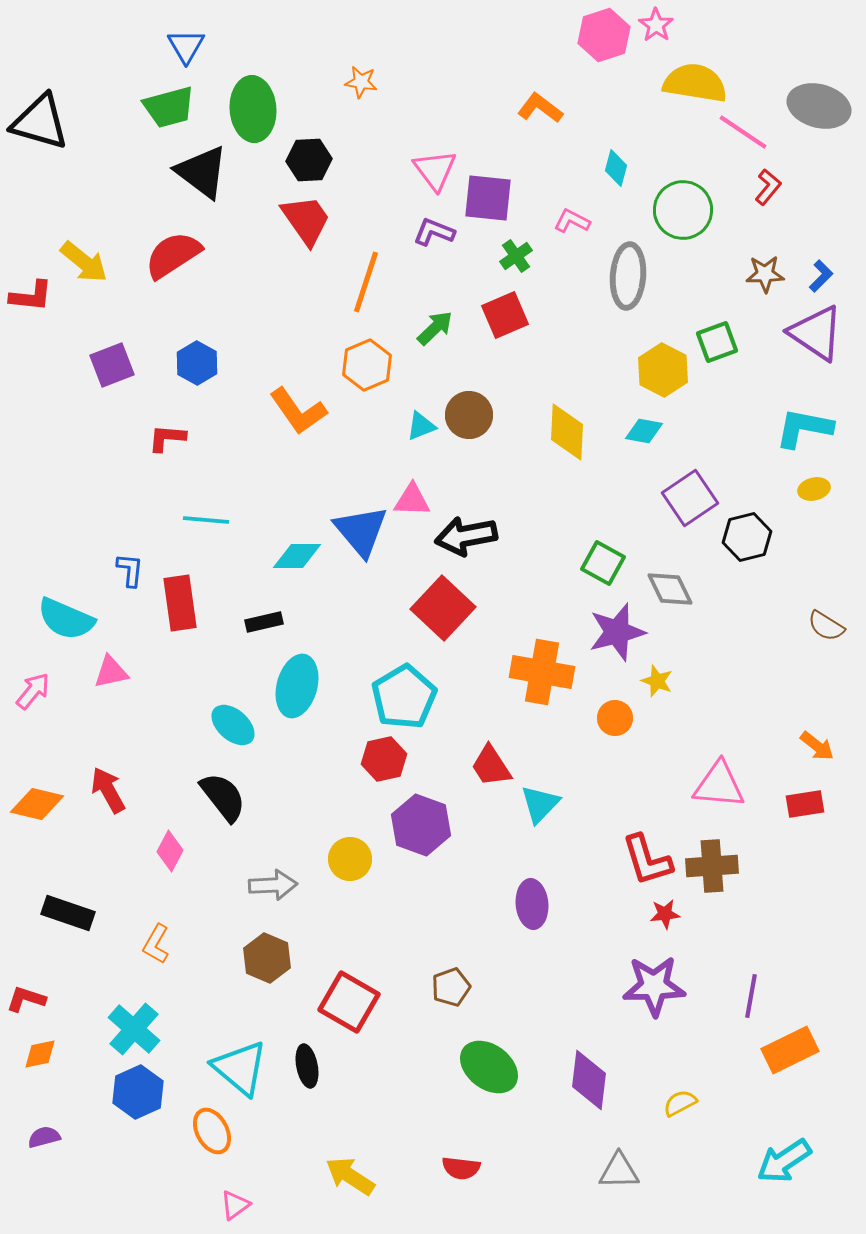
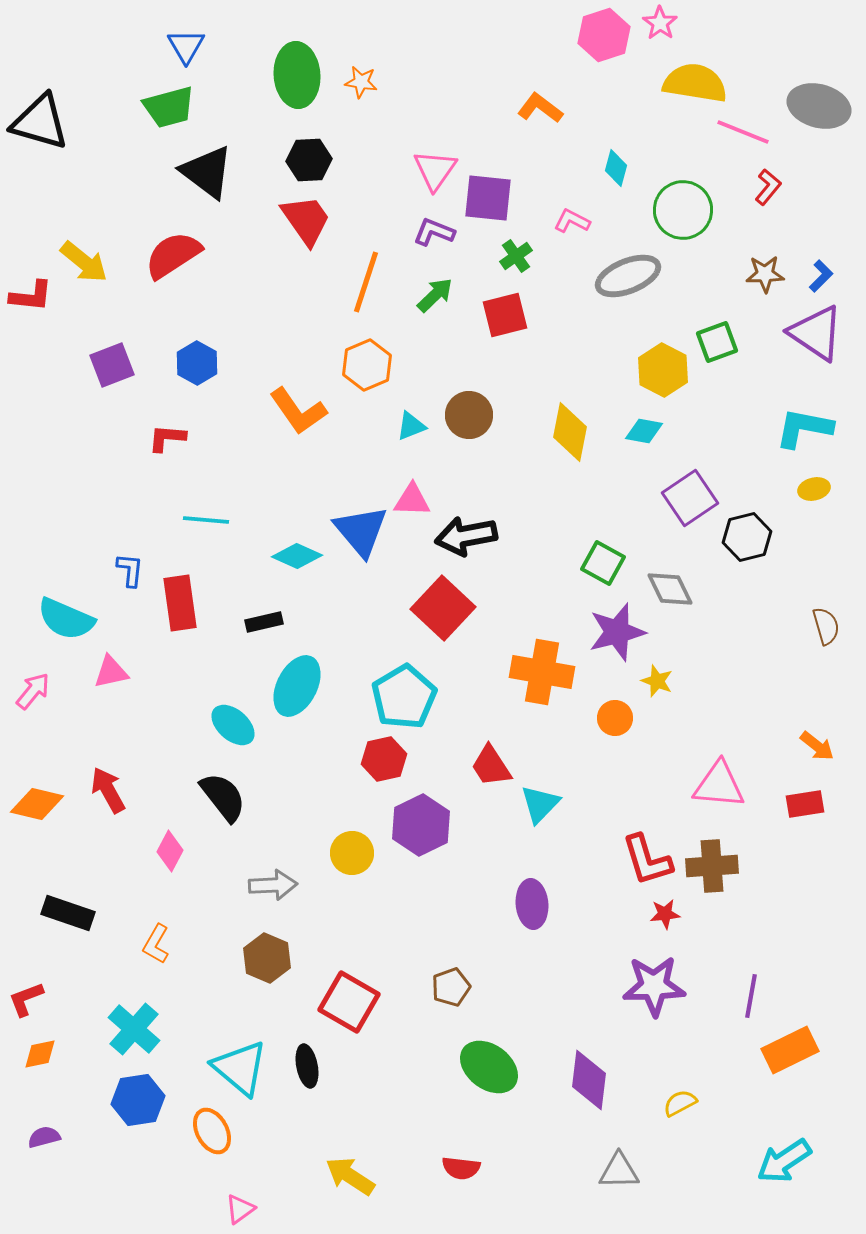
pink star at (656, 25): moved 4 px right, 2 px up
green ellipse at (253, 109): moved 44 px right, 34 px up
pink line at (743, 132): rotated 12 degrees counterclockwise
pink triangle at (435, 170): rotated 12 degrees clockwise
black triangle at (202, 172): moved 5 px right
gray ellipse at (628, 276): rotated 64 degrees clockwise
red square at (505, 315): rotated 9 degrees clockwise
green arrow at (435, 328): moved 33 px up
cyan triangle at (421, 426): moved 10 px left
yellow diamond at (567, 432): moved 3 px right; rotated 8 degrees clockwise
cyan diamond at (297, 556): rotated 24 degrees clockwise
brown semicircle at (826, 626): rotated 138 degrees counterclockwise
cyan ellipse at (297, 686): rotated 12 degrees clockwise
purple hexagon at (421, 825): rotated 14 degrees clockwise
yellow circle at (350, 859): moved 2 px right, 6 px up
red L-shape at (26, 999): rotated 39 degrees counterclockwise
blue hexagon at (138, 1092): moved 8 px down; rotated 15 degrees clockwise
pink triangle at (235, 1205): moved 5 px right, 4 px down
